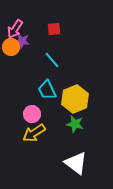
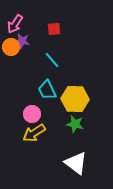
pink arrow: moved 5 px up
yellow hexagon: rotated 24 degrees clockwise
